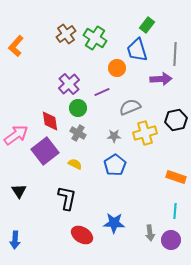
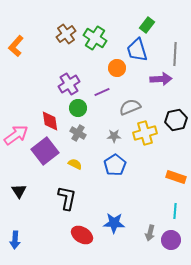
purple cross: rotated 10 degrees clockwise
gray arrow: rotated 21 degrees clockwise
